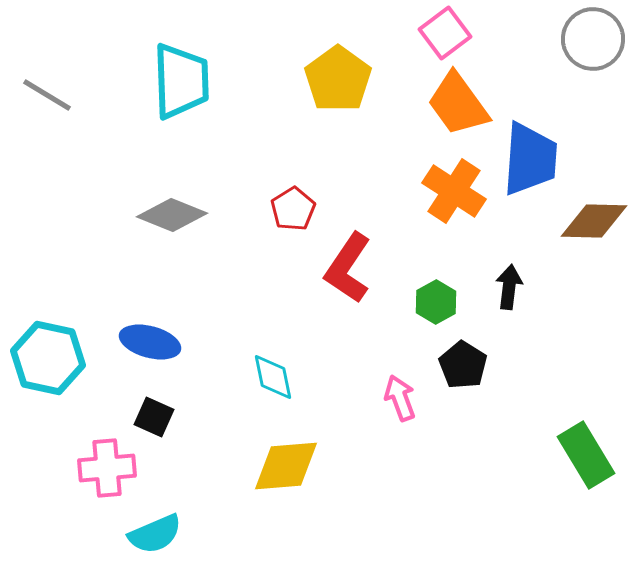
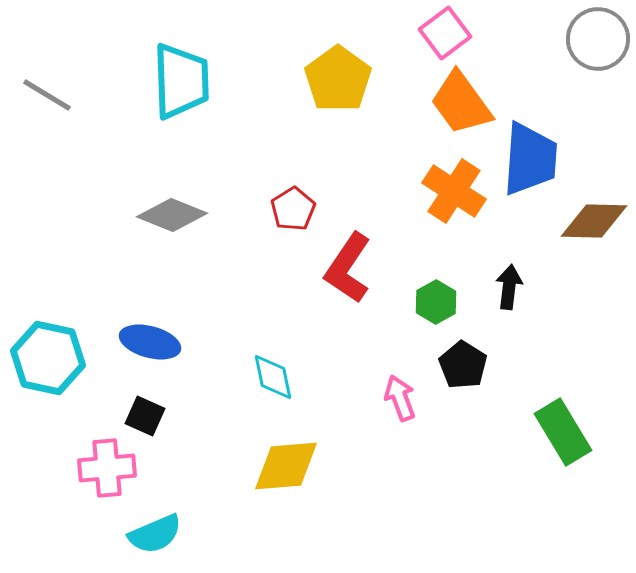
gray circle: moved 5 px right
orange trapezoid: moved 3 px right, 1 px up
black square: moved 9 px left, 1 px up
green rectangle: moved 23 px left, 23 px up
